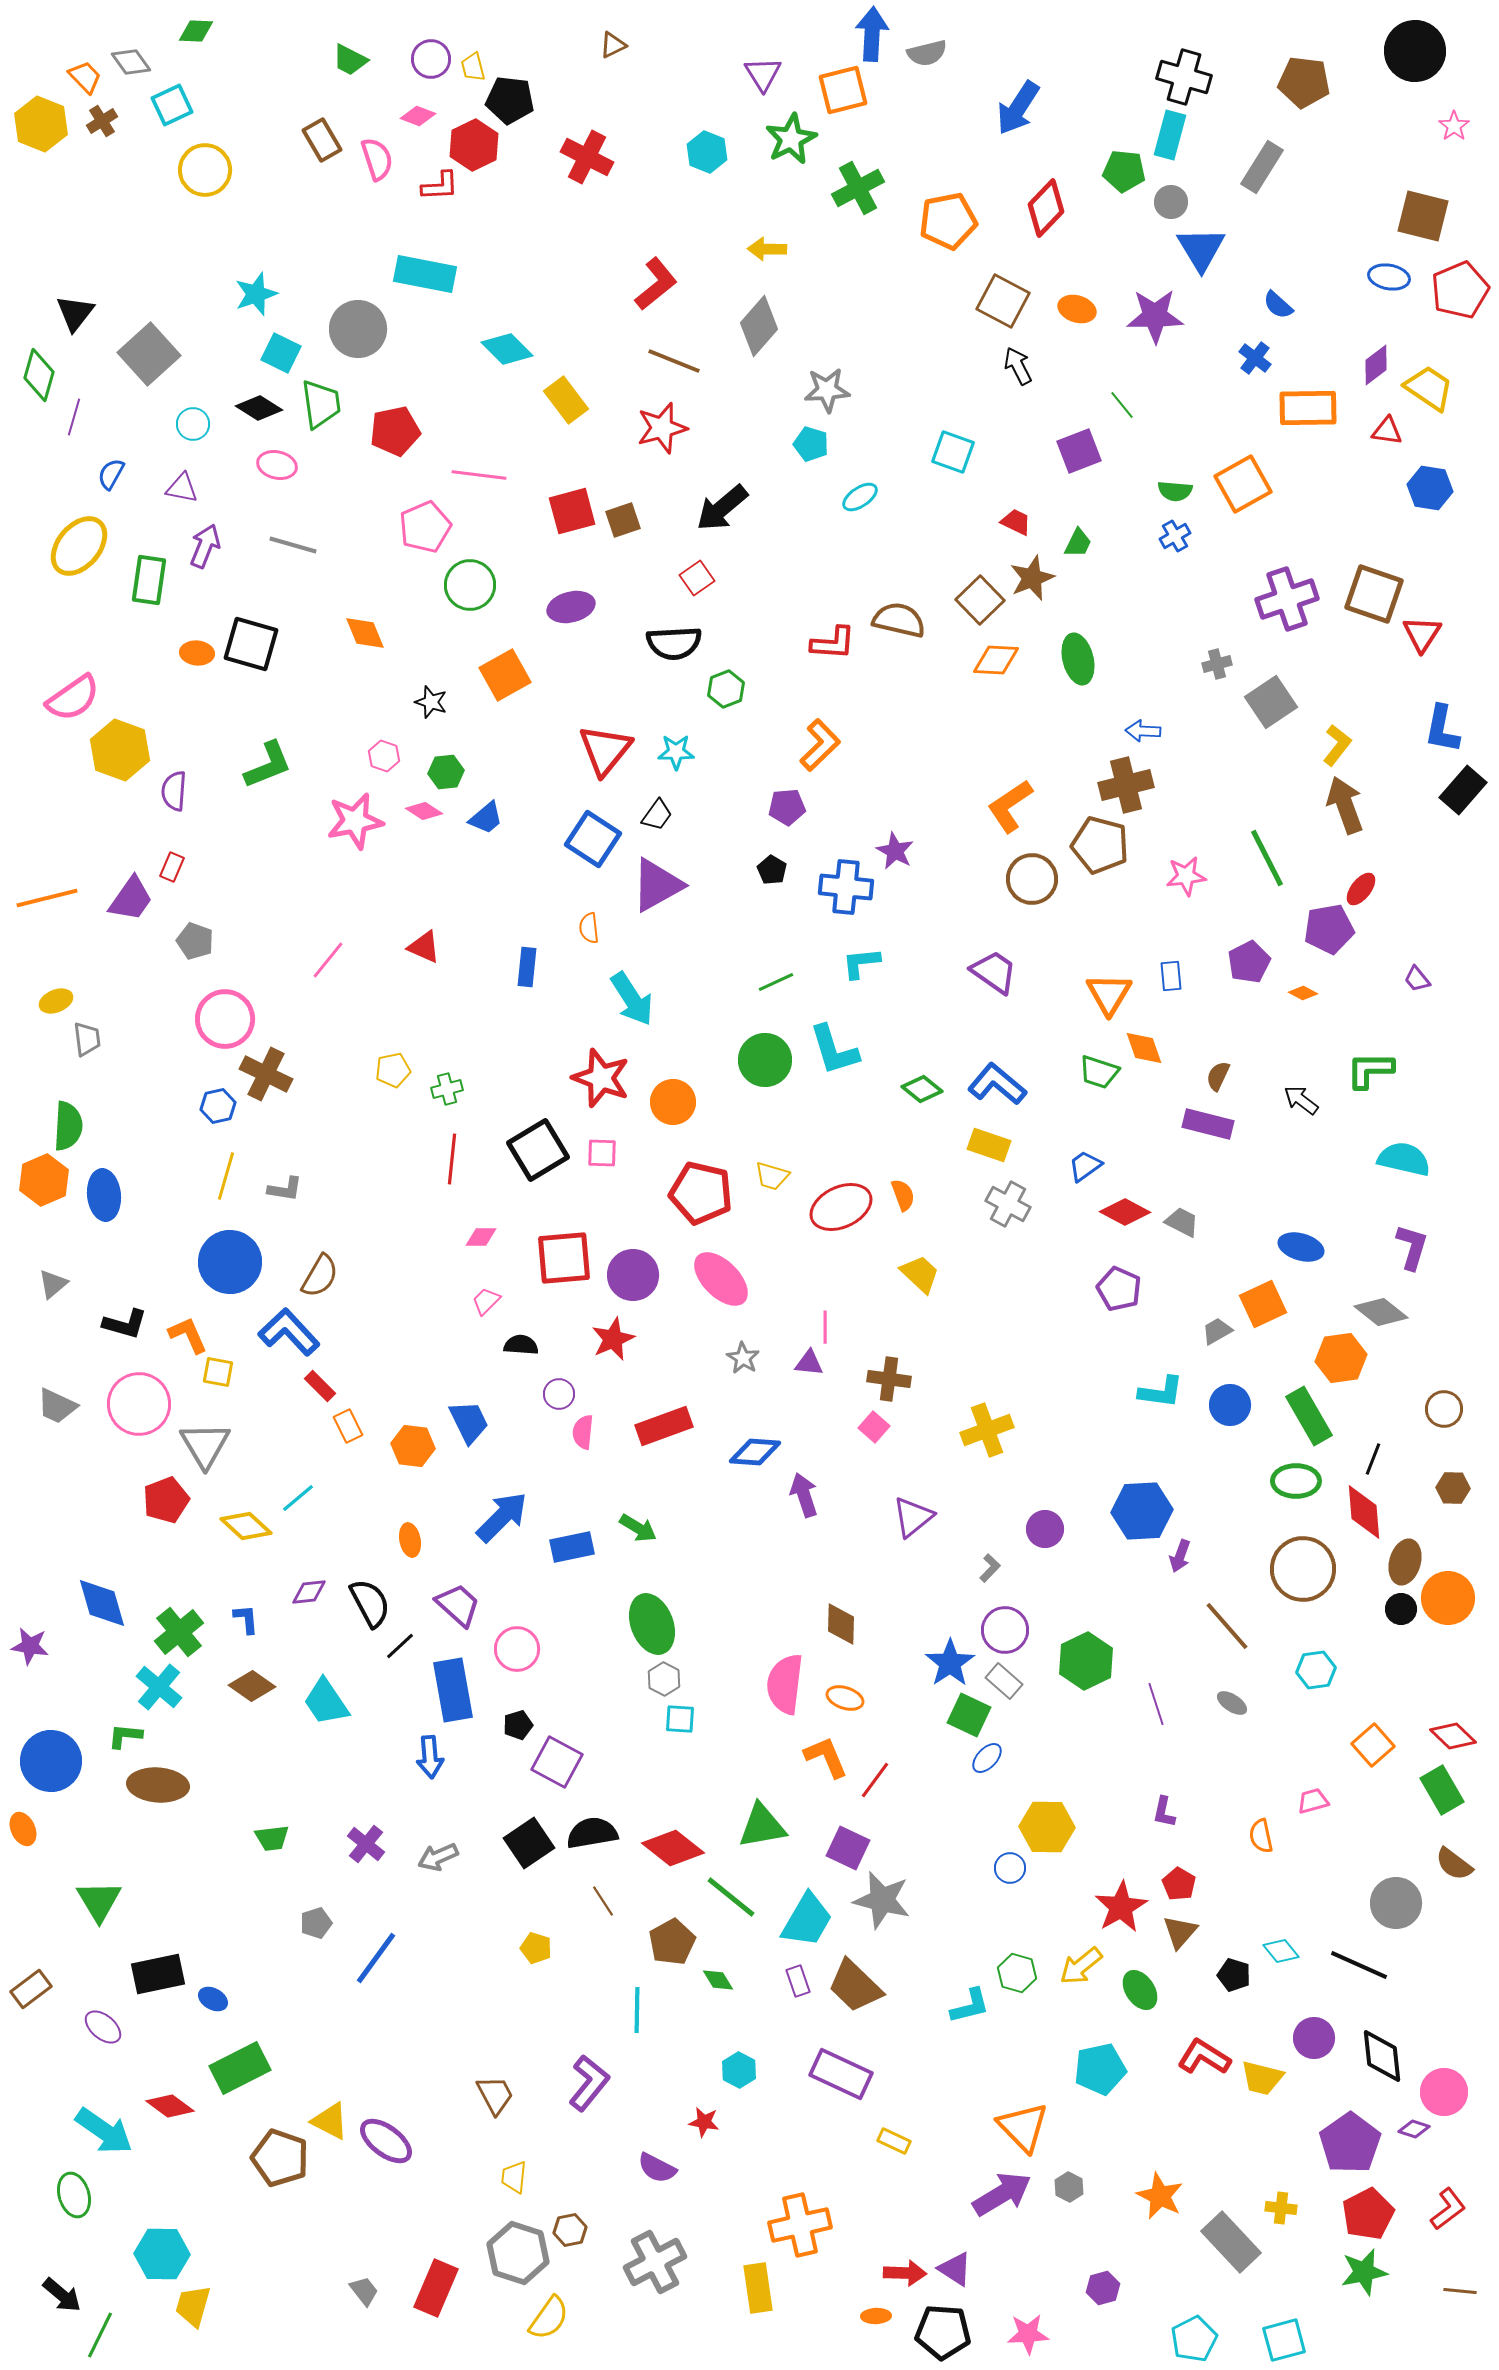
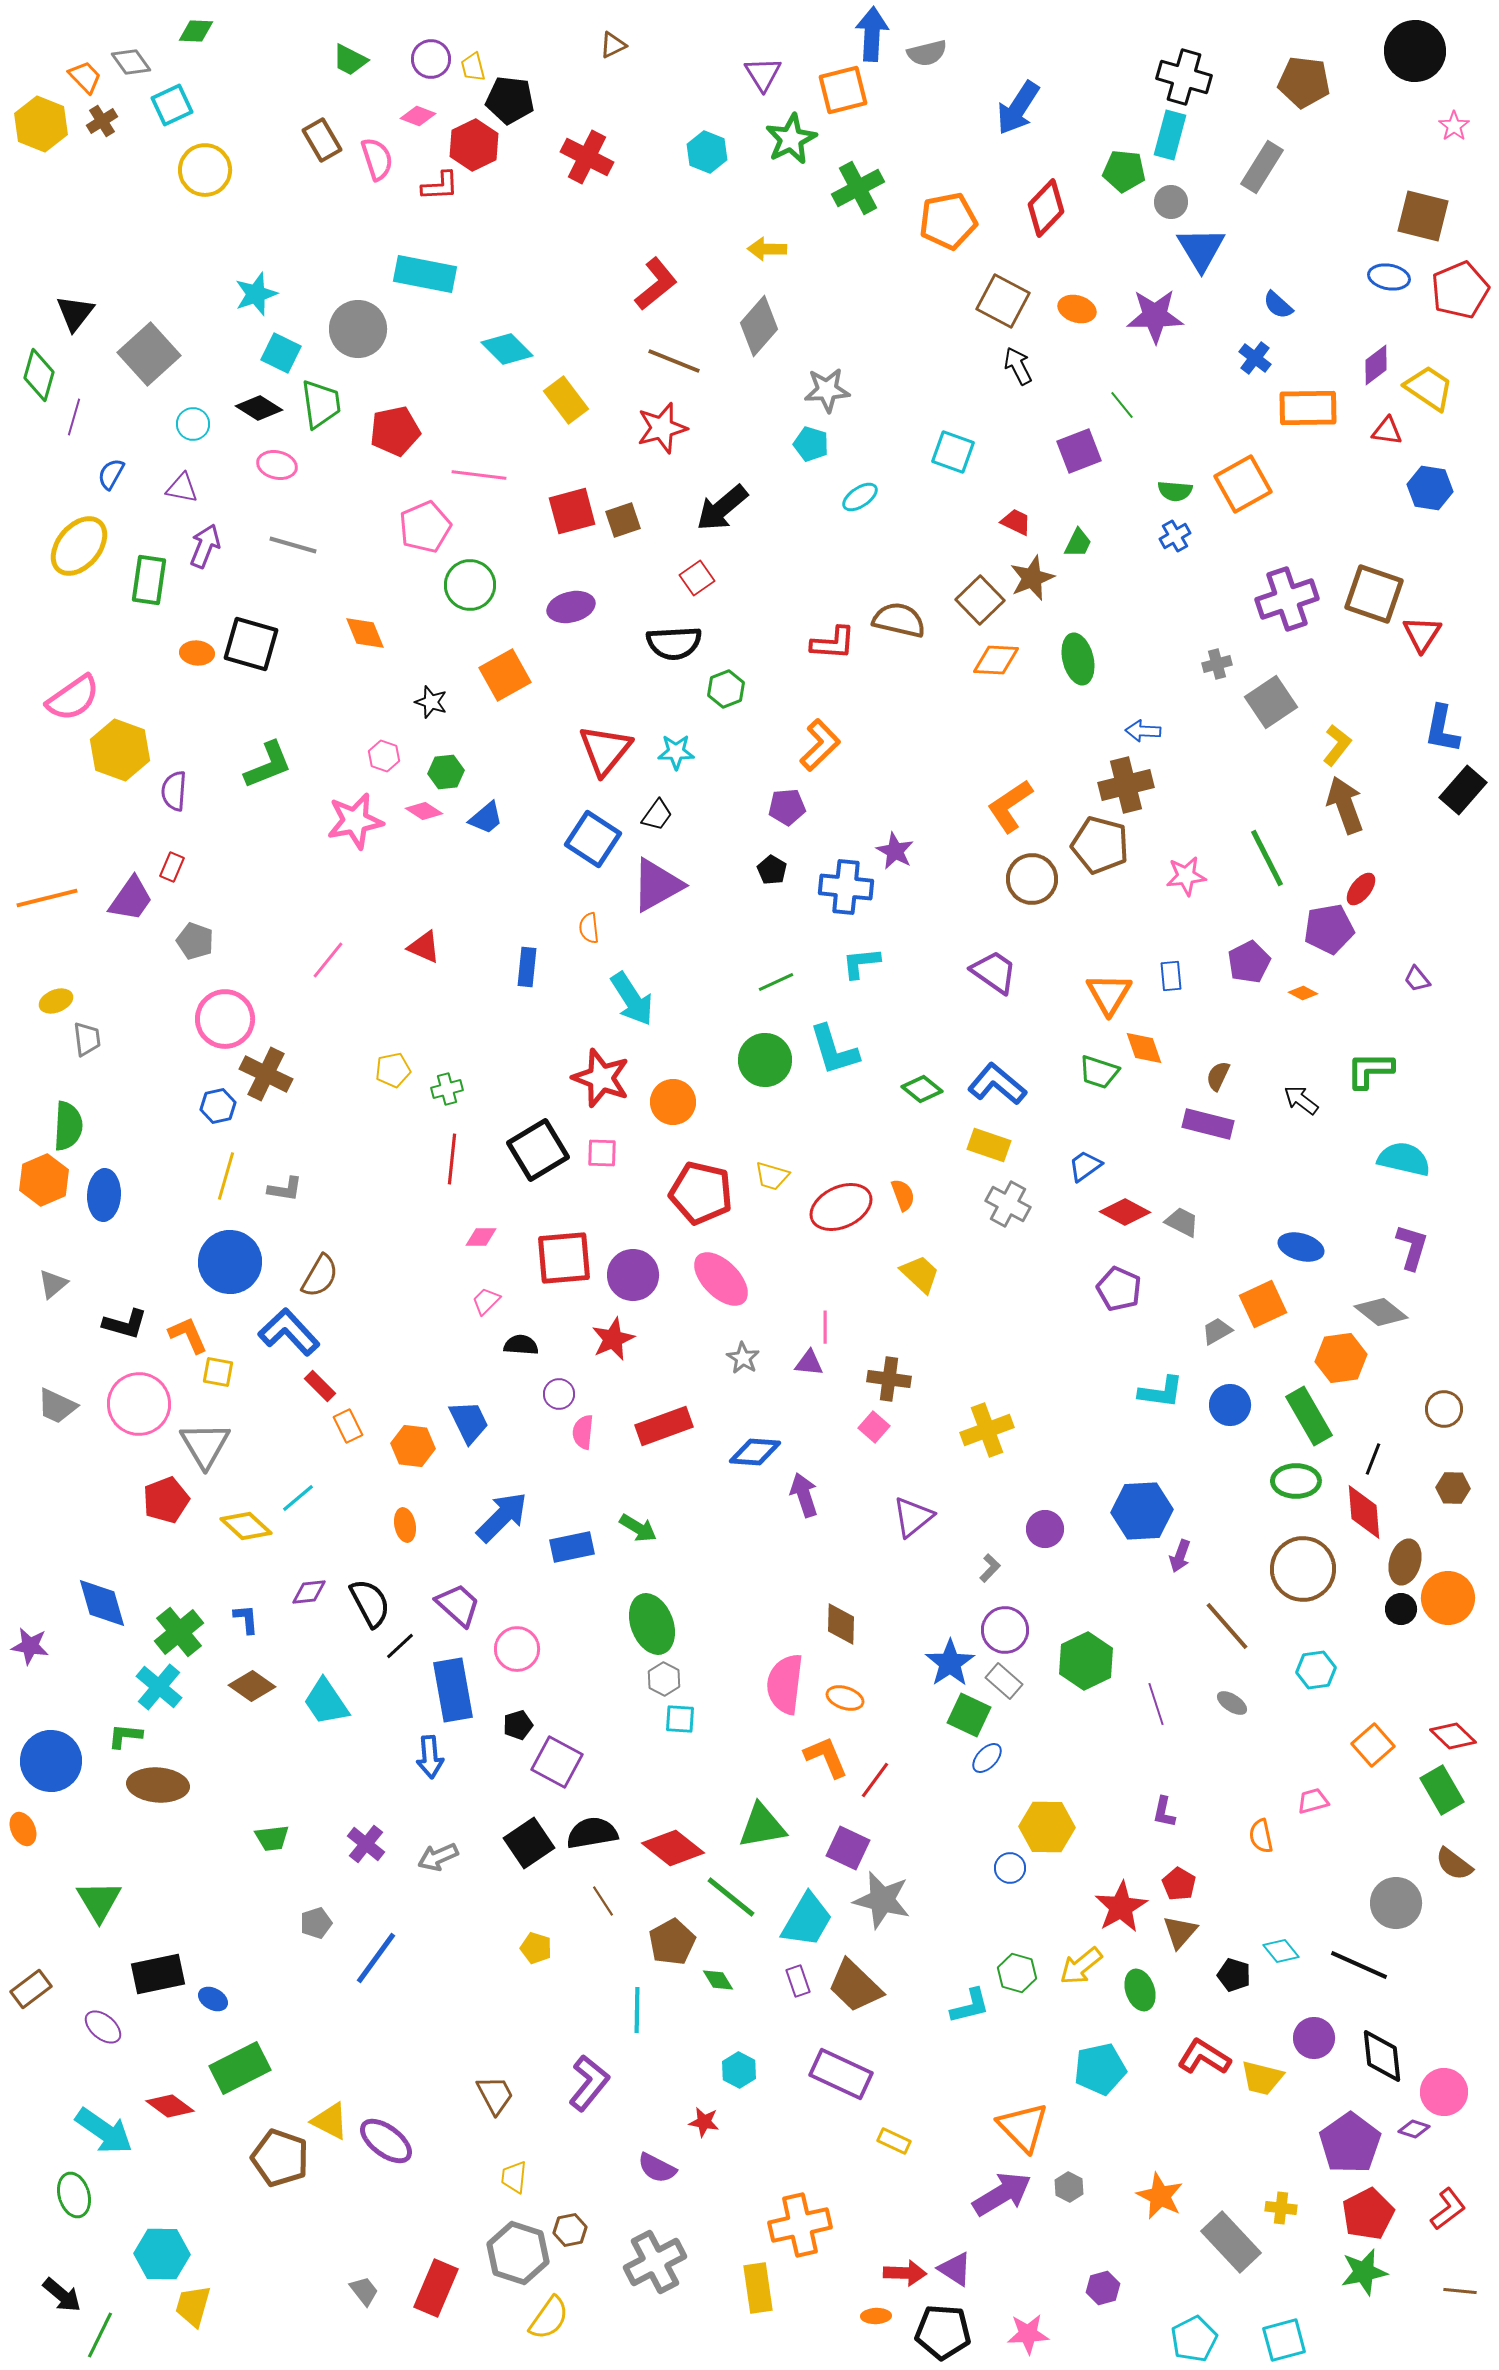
blue ellipse at (104, 1195): rotated 9 degrees clockwise
orange ellipse at (410, 1540): moved 5 px left, 15 px up
green ellipse at (1140, 1990): rotated 15 degrees clockwise
